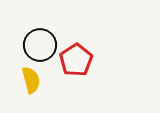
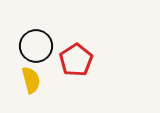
black circle: moved 4 px left, 1 px down
